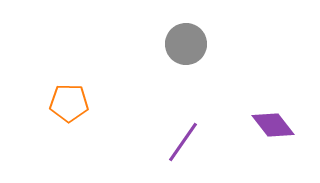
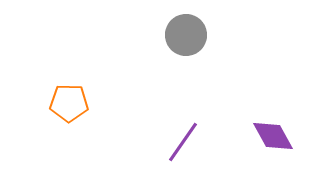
gray circle: moved 9 px up
purple diamond: moved 11 px down; rotated 9 degrees clockwise
